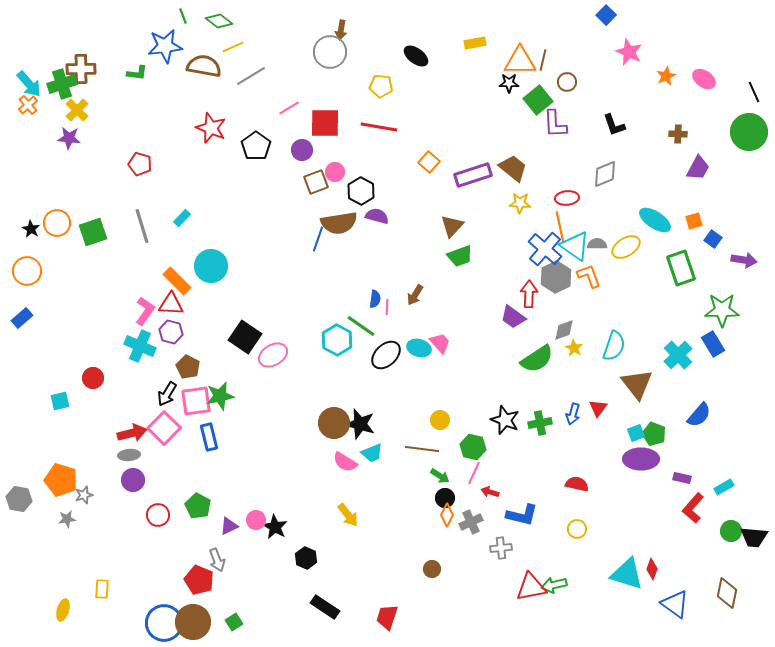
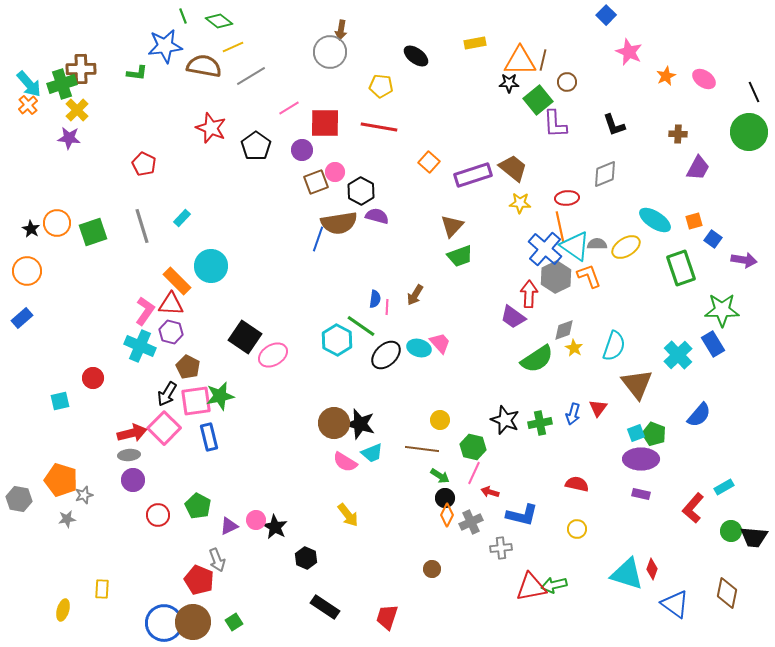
red pentagon at (140, 164): moved 4 px right; rotated 10 degrees clockwise
purple rectangle at (682, 478): moved 41 px left, 16 px down
